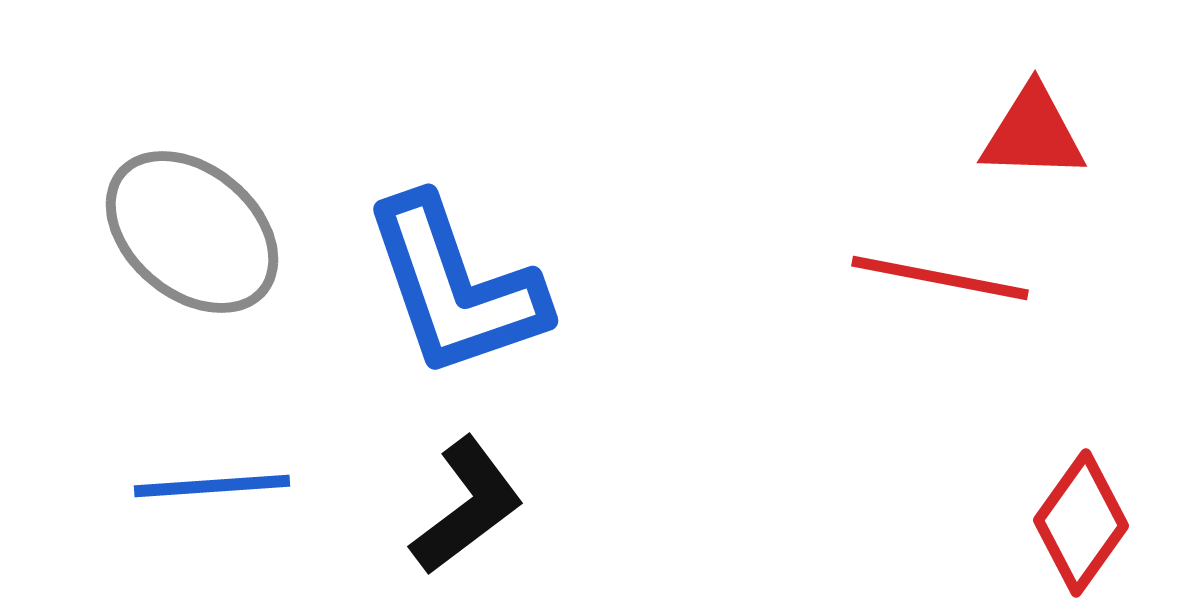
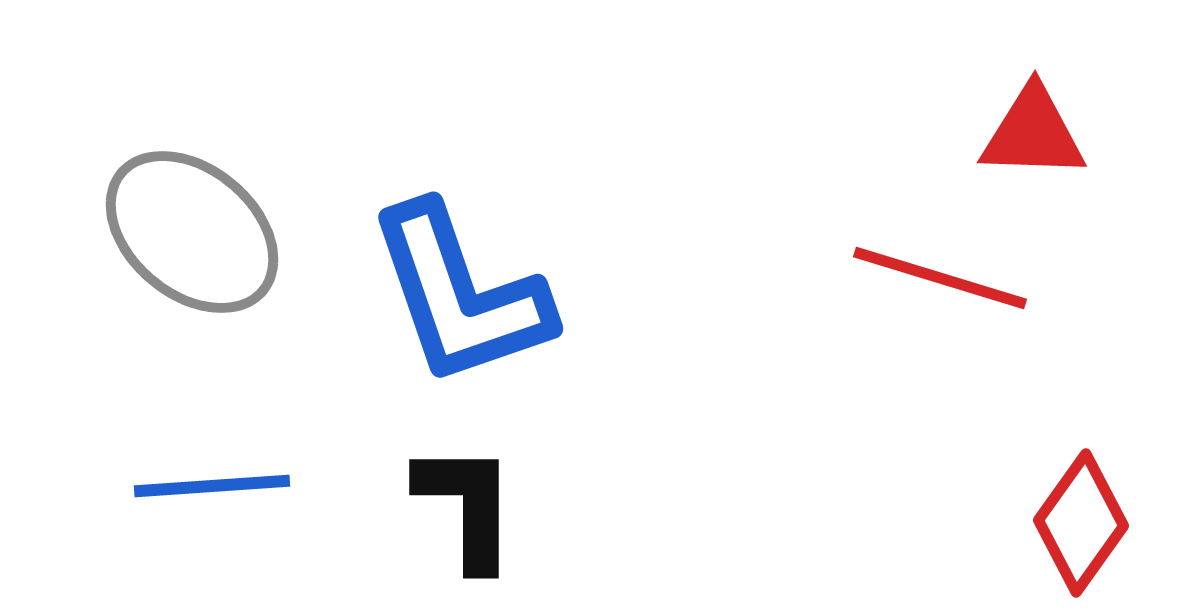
red line: rotated 6 degrees clockwise
blue L-shape: moved 5 px right, 8 px down
black L-shape: rotated 53 degrees counterclockwise
